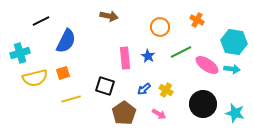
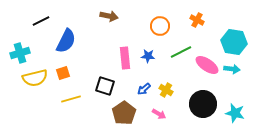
orange circle: moved 1 px up
blue star: rotated 24 degrees counterclockwise
